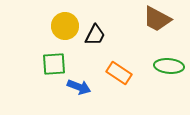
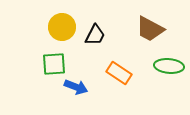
brown trapezoid: moved 7 px left, 10 px down
yellow circle: moved 3 px left, 1 px down
blue arrow: moved 3 px left
